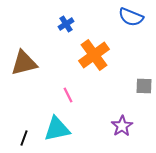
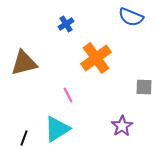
orange cross: moved 2 px right, 3 px down
gray square: moved 1 px down
cyan triangle: rotated 20 degrees counterclockwise
